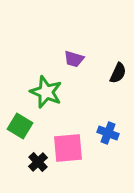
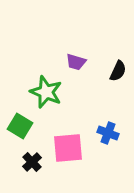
purple trapezoid: moved 2 px right, 3 px down
black semicircle: moved 2 px up
black cross: moved 6 px left
